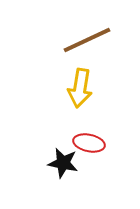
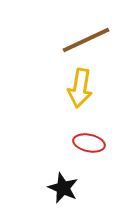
brown line: moved 1 px left
black star: moved 25 px down; rotated 12 degrees clockwise
